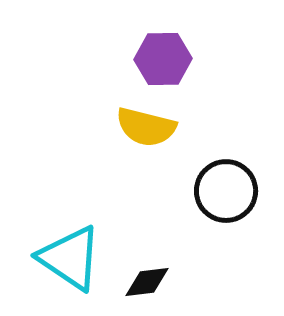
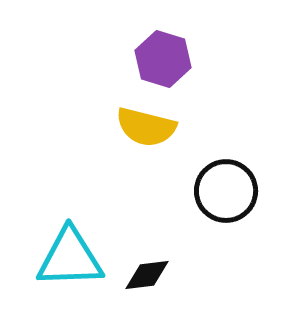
purple hexagon: rotated 18 degrees clockwise
cyan triangle: rotated 36 degrees counterclockwise
black diamond: moved 7 px up
